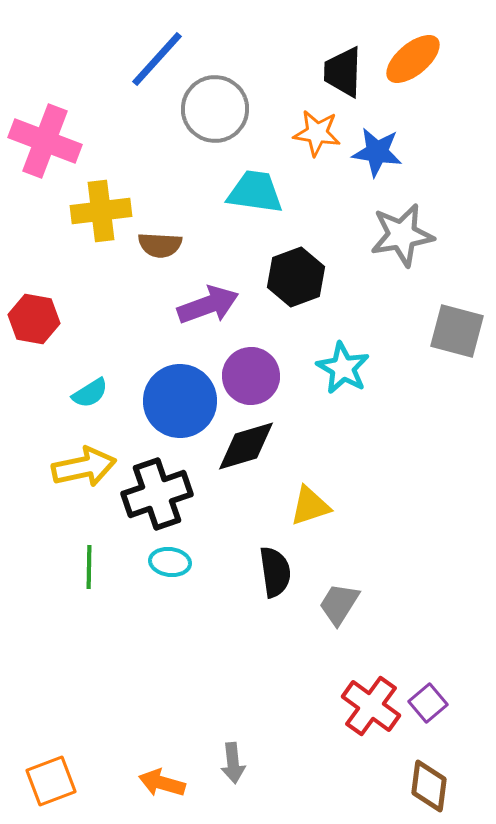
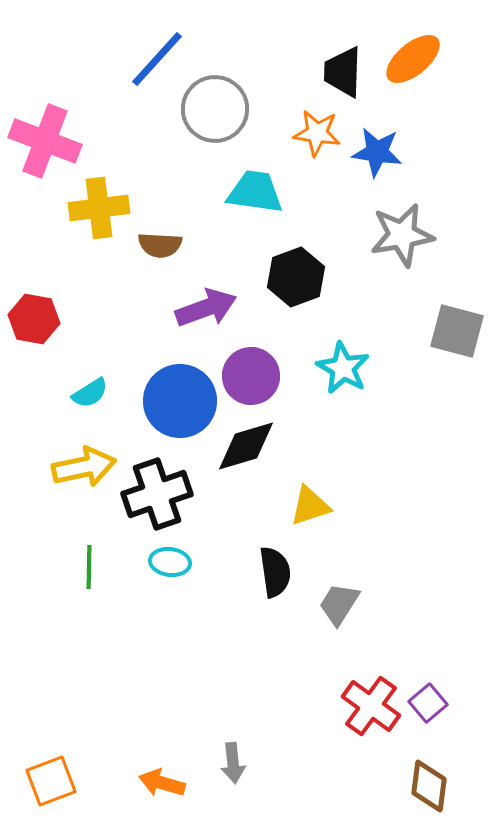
yellow cross: moved 2 px left, 3 px up
purple arrow: moved 2 px left, 3 px down
